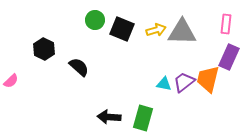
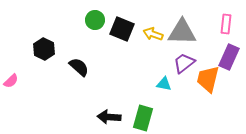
yellow arrow: moved 3 px left, 4 px down; rotated 144 degrees counterclockwise
purple trapezoid: moved 19 px up
